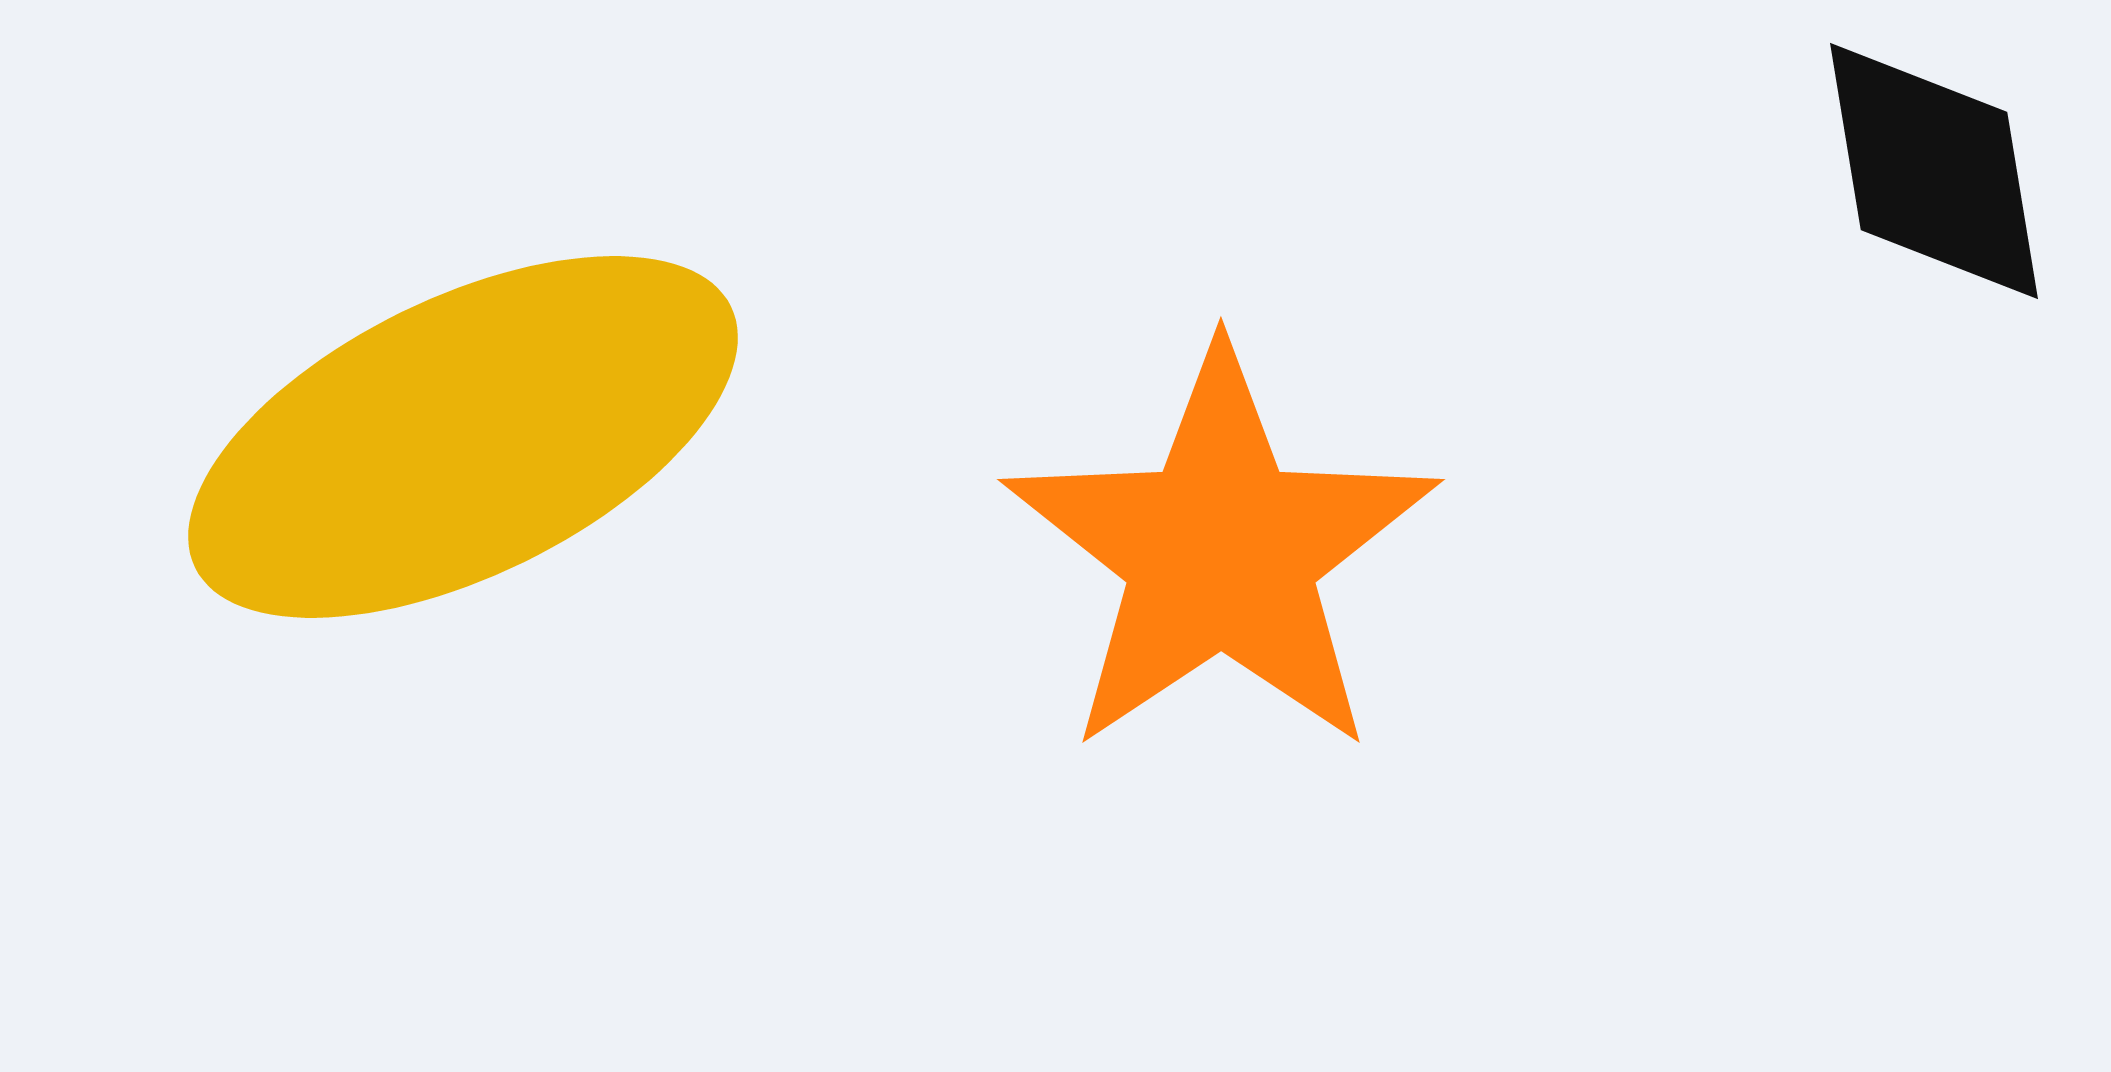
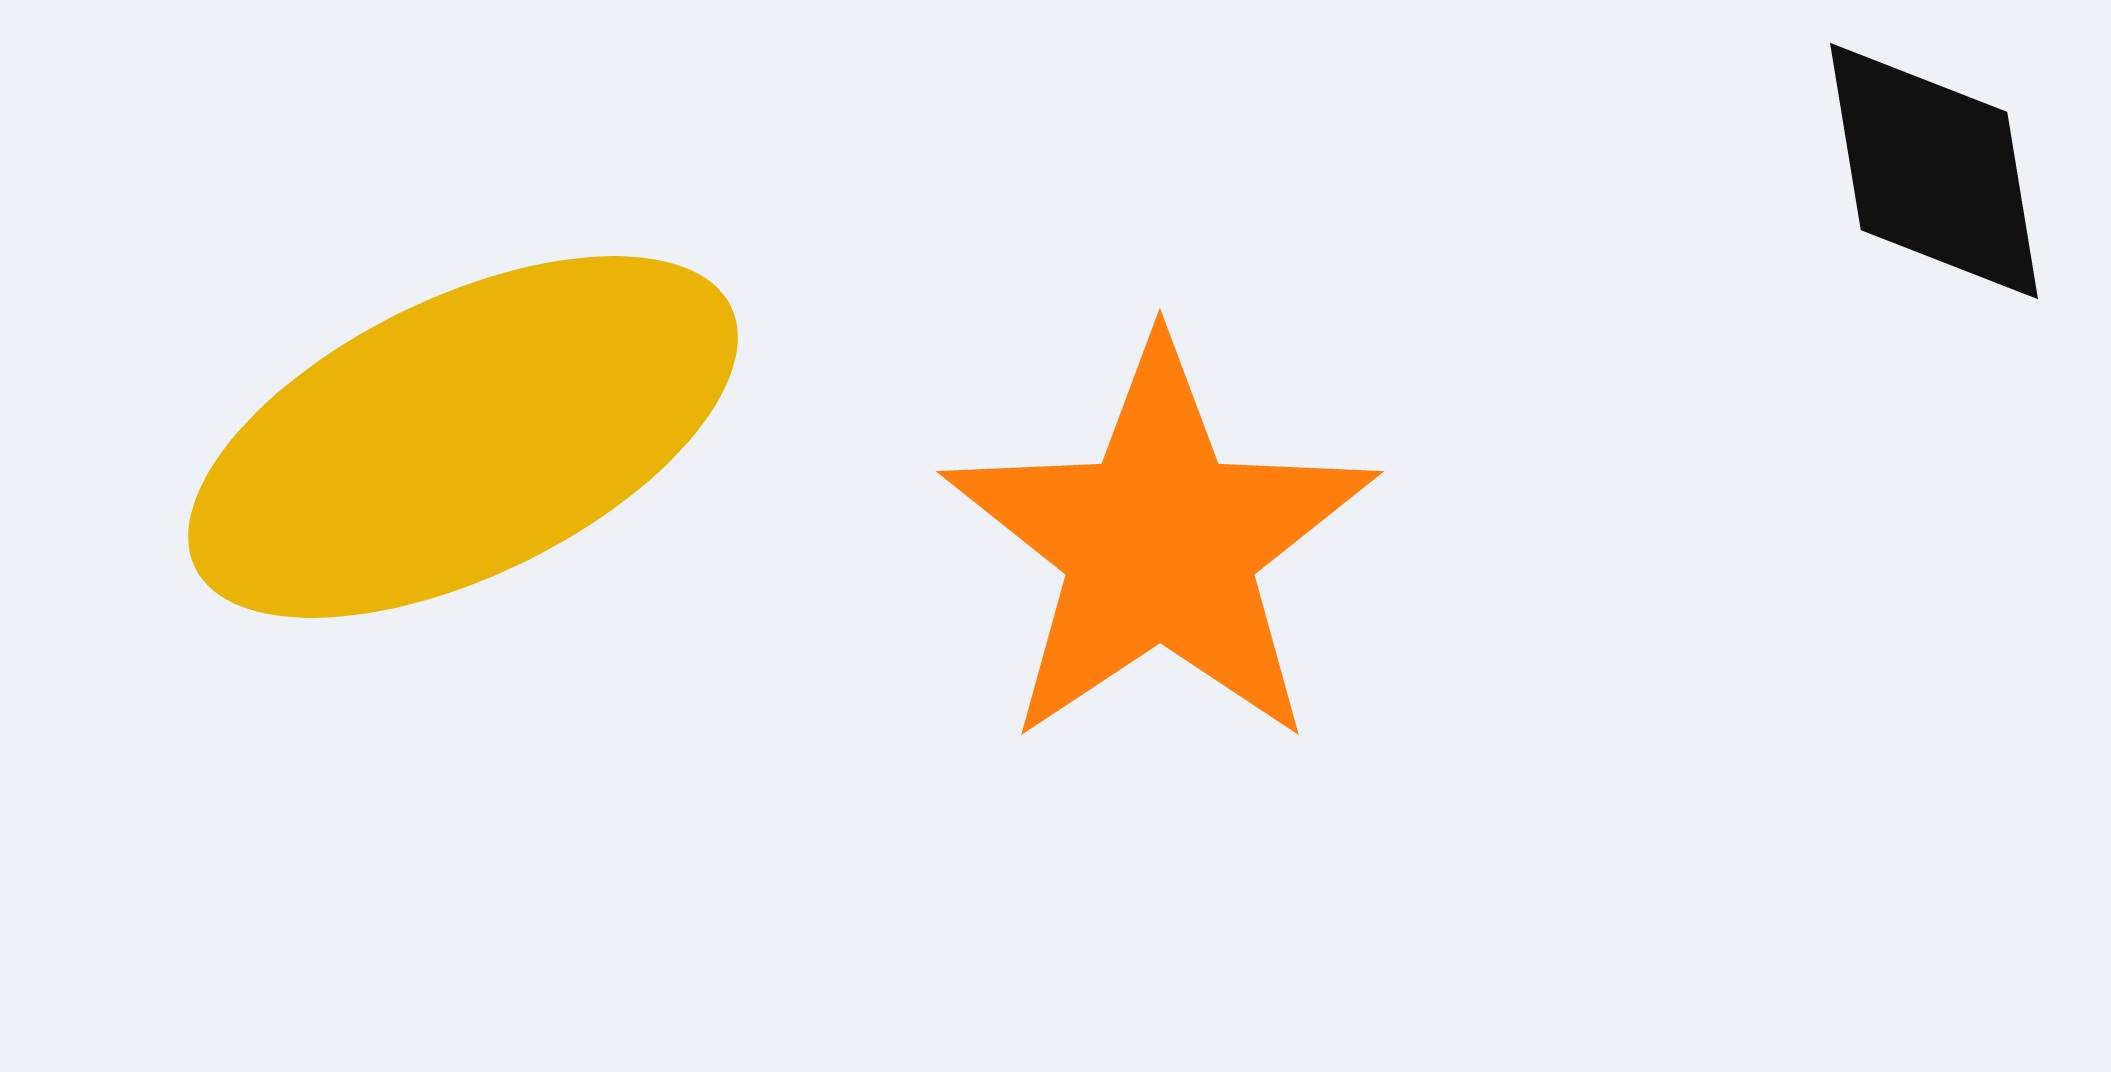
orange star: moved 61 px left, 8 px up
